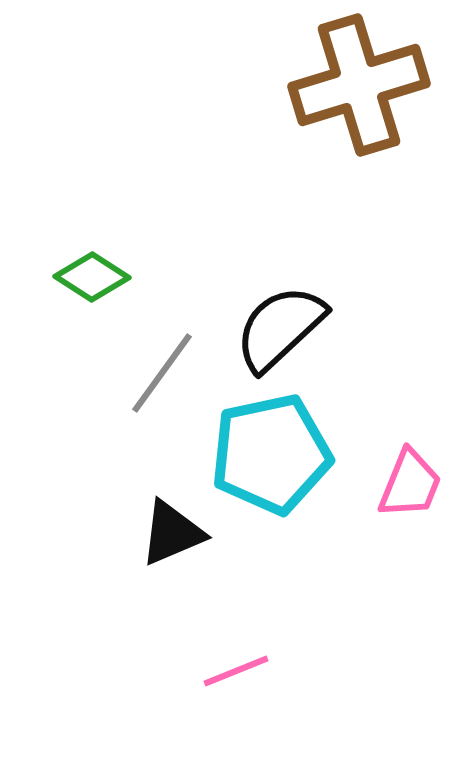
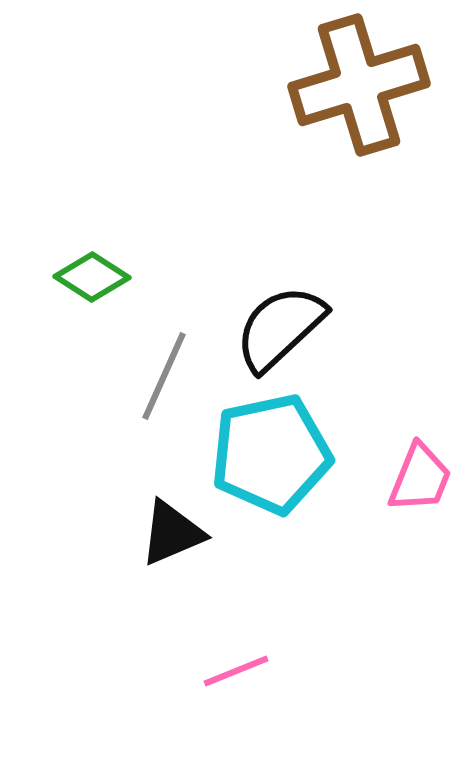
gray line: moved 2 px right, 3 px down; rotated 12 degrees counterclockwise
pink trapezoid: moved 10 px right, 6 px up
